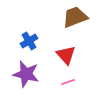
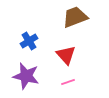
purple star: moved 2 px down
